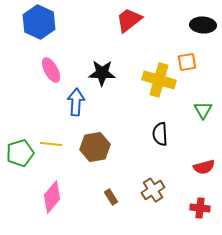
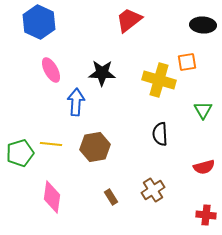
pink diamond: rotated 32 degrees counterclockwise
red cross: moved 6 px right, 7 px down
